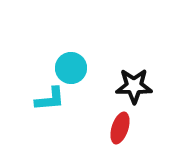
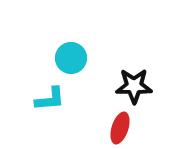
cyan circle: moved 10 px up
